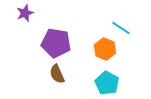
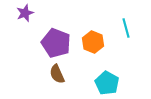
cyan line: moved 5 px right; rotated 42 degrees clockwise
purple pentagon: rotated 12 degrees clockwise
orange hexagon: moved 12 px left, 7 px up
